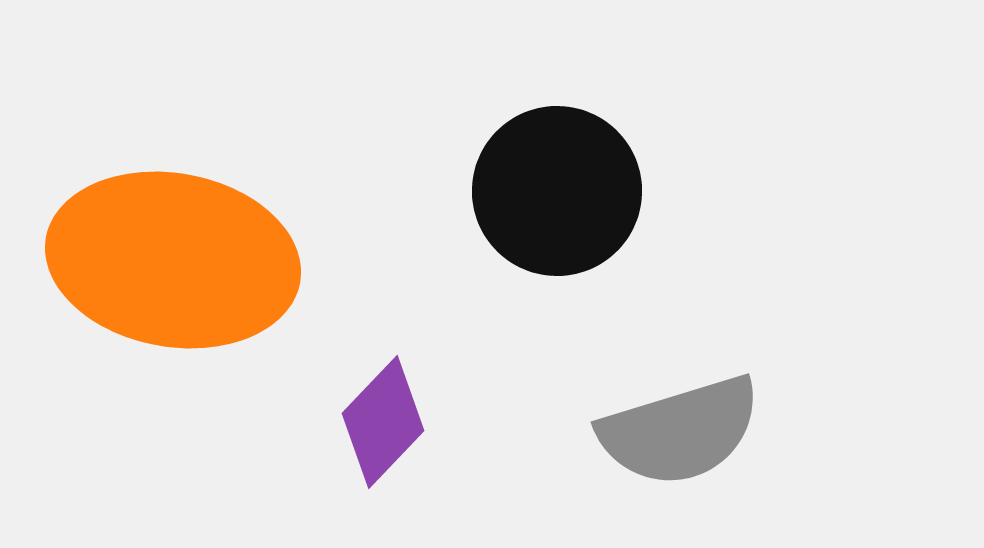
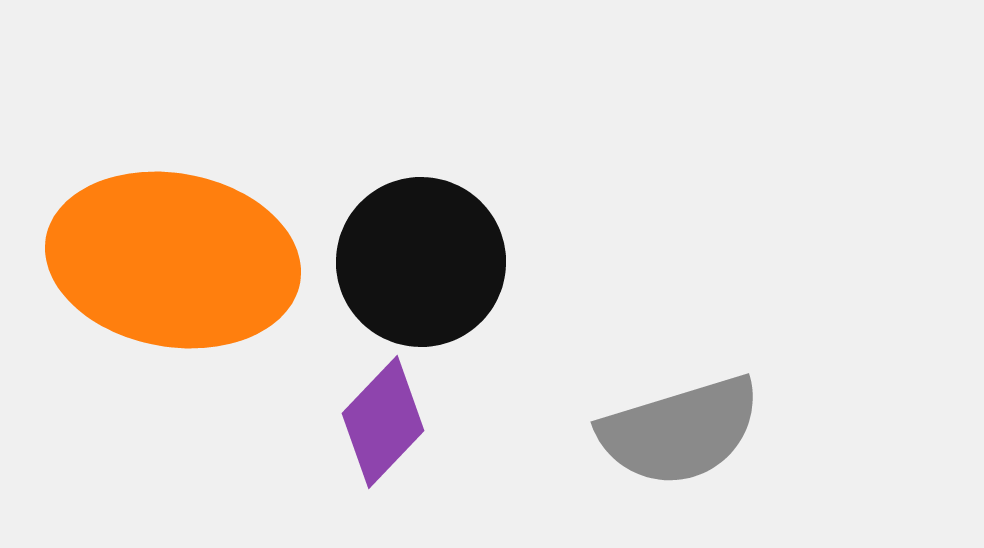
black circle: moved 136 px left, 71 px down
